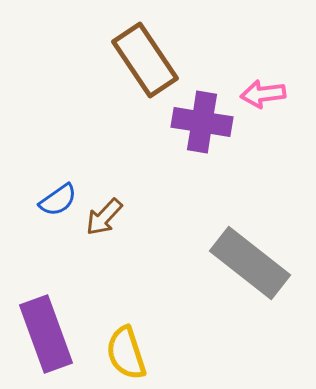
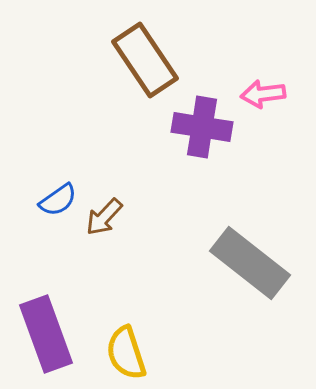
purple cross: moved 5 px down
